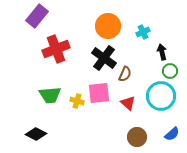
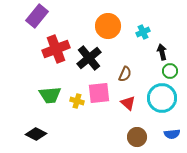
black cross: moved 15 px left; rotated 15 degrees clockwise
cyan circle: moved 1 px right, 2 px down
blue semicircle: rotated 35 degrees clockwise
